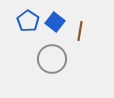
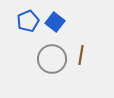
blue pentagon: rotated 15 degrees clockwise
brown line: moved 1 px right, 24 px down
